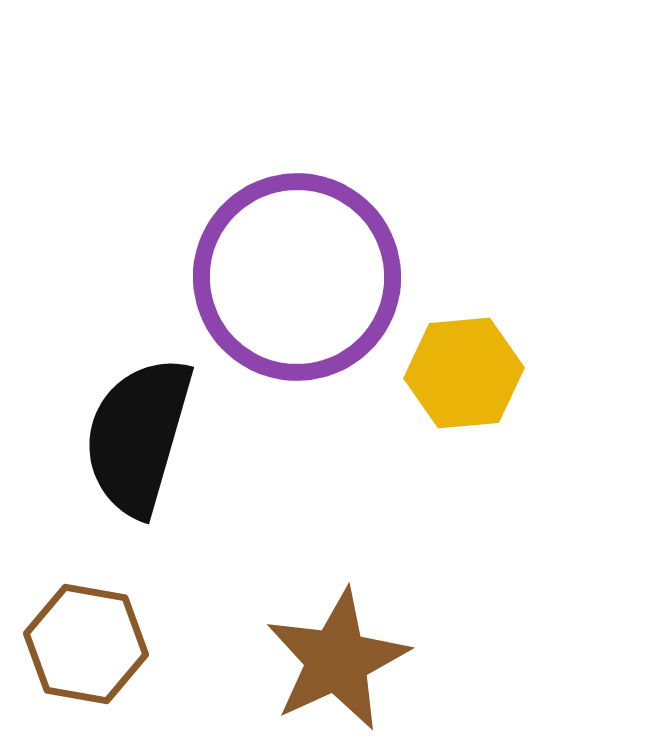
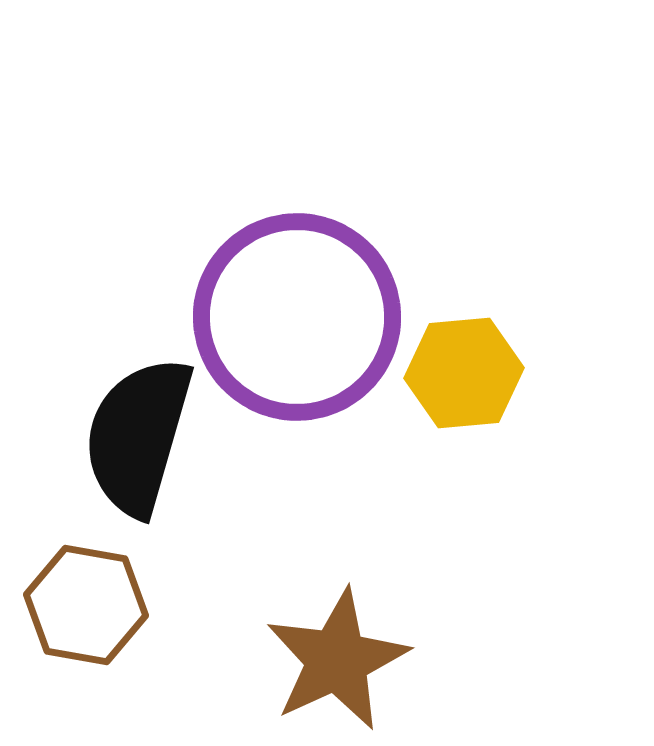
purple circle: moved 40 px down
brown hexagon: moved 39 px up
